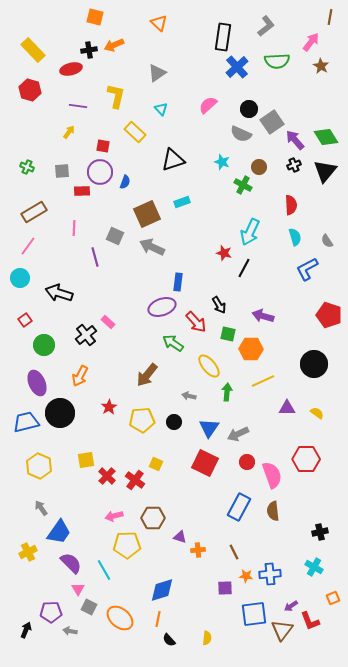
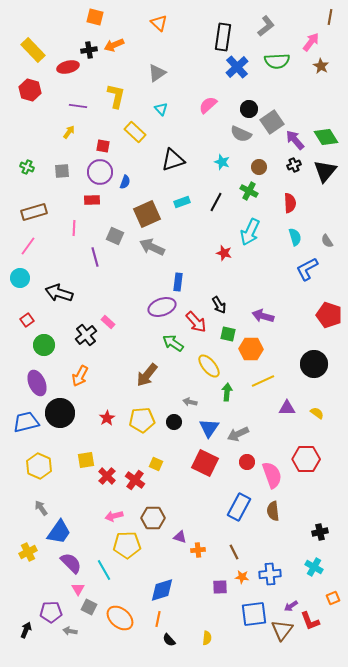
red ellipse at (71, 69): moved 3 px left, 2 px up
green cross at (243, 185): moved 6 px right, 6 px down
red rectangle at (82, 191): moved 10 px right, 9 px down
red semicircle at (291, 205): moved 1 px left, 2 px up
brown rectangle at (34, 212): rotated 15 degrees clockwise
black line at (244, 268): moved 28 px left, 66 px up
red square at (25, 320): moved 2 px right
gray arrow at (189, 396): moved 1 px right, 6 px down
red star at (109, 407): moved 2 px left, 11 px down
orange star at (246, 576): moved 4 px left, 1 px down
purple square at (225, 588): moved 5 px left, 1 px up
